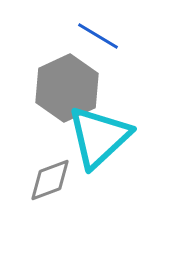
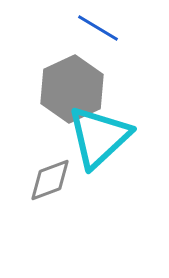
blue line: moved 8 px up
gray hexagon: moved 5 px right, 1 px down
